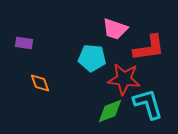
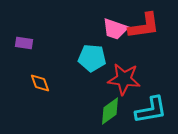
red L-shape: moved 5 px left, 22 px up
cyan L-shape: moved 3 px right, 6 px down; rotated 96 degrees clockwise
green diamond: rotated 16 degrees counterclockwise
